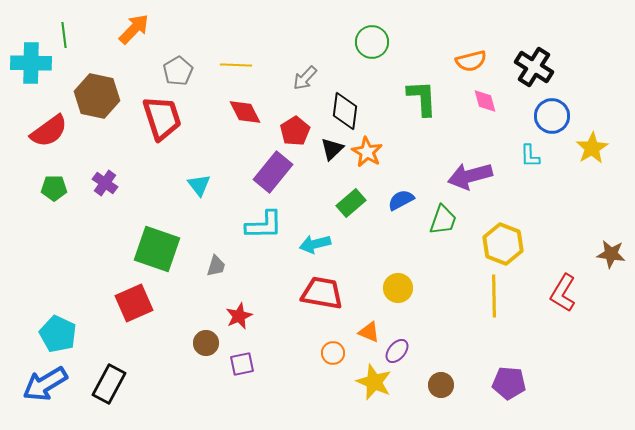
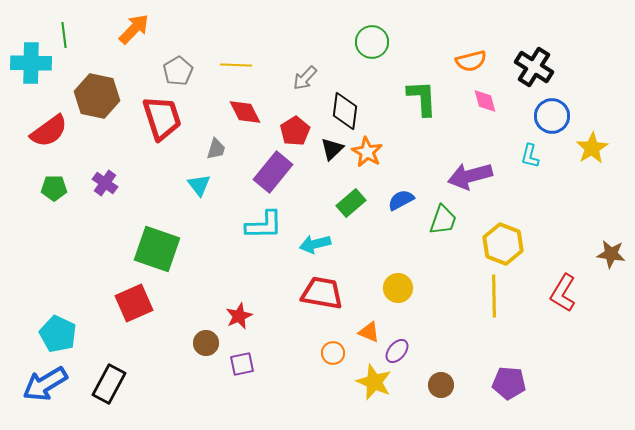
cyan L-shape at (530, 156): rotated 15 degrees clockwise
gray trapezoid at (216, 266): moved 117 px up
